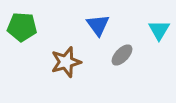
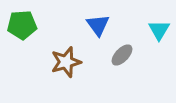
green pentagon: moved 2 px up; rotated 8 degrees counterclockwise
